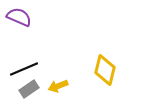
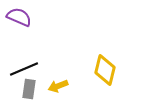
gray rectangle: rotated 48 degrees counterclockwise
